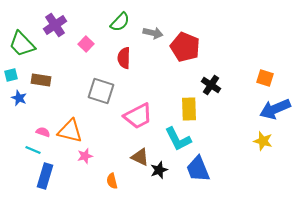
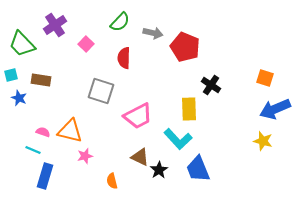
cyan L-shape: rotated 16 degrees counterclockwise
black star: rotated 12 degrees counterclockwise
